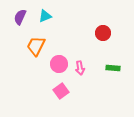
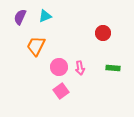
pink circle: moved 3 px down
